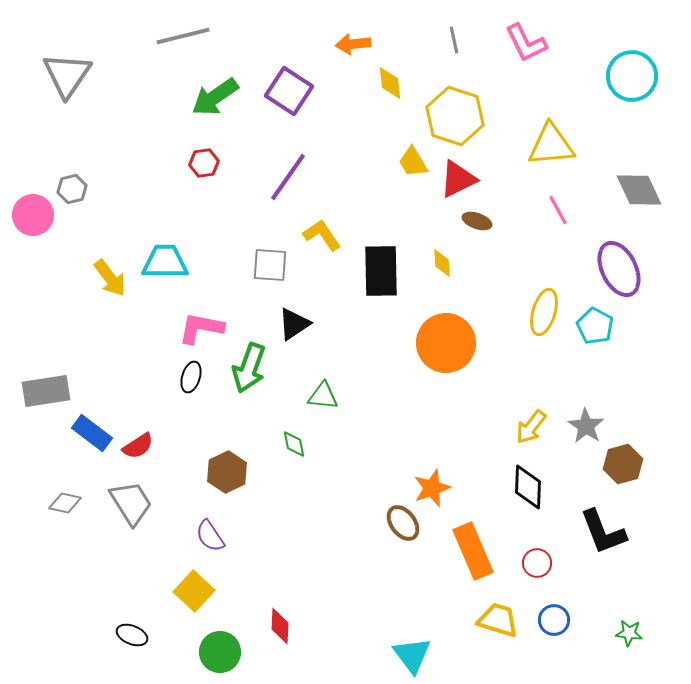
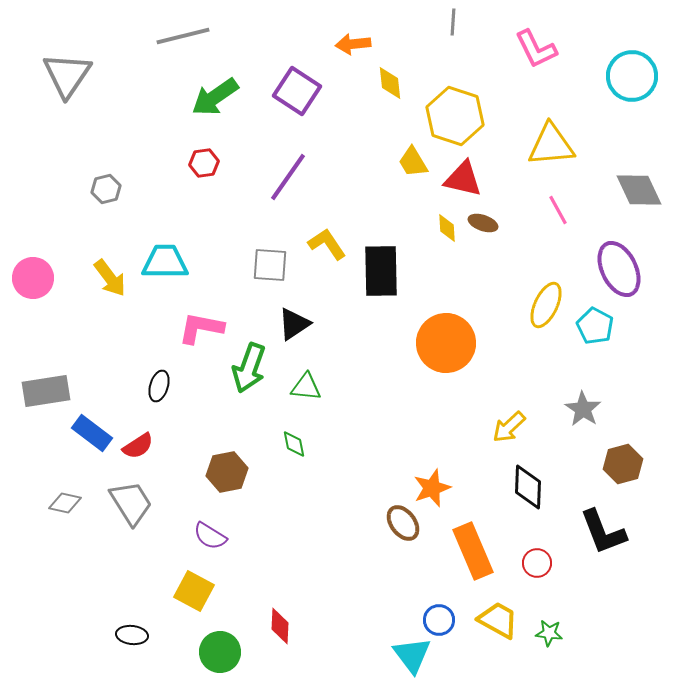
gray line at (454, 40): moved 1 px left, 18 px up; rotated 16 degrees clockwise
pink L-shape at (526, 43): moved 10 px right, 6 px down
purple square at (289, 91): moved 8 px right
red triangle at (458, 179): moved 5 px right; rotated 39 degrees clockwise
gray hexagon at (72, 189): moved 34 px right
pink circle at (33, 215): moved 63 px down
brown ellipse at (477, 221): moved 6 px right, 2 px down
yellow L-shape at (322, 235): moved 5 px right, 9 px down
yellow diamond at (442, 263): moved 5 px right, 35 px up
yellow ellipse at (544, 312): moved 2 px right, 7 px up; rotated 9 degrees clockwise
black ellipse at (191, 377): moved 32 px left, 9 px down
green triangle at (323, 396): moved 17 px left, 9 px up
gray star at (586, 426): moved 3 px left, 17 px up
yellow arrow at (531, 427): moved 22 px left; rotated 9 degrees clockwise
brown hexagon at (227, 472): rotated 15 degrees clockwise
purple semicircle at (210, 536): rotated 24 degrees counterclockwise
yellow square at (194, 591): rotated 15 degrees counterclockwise
yellow trapezoid at (498, 620): rotated 12 degrees clockwise
blue circle at (554, 620): moved 115 px left
green star at (629, 633): moved 80 px left
black ellipse at (132, 635): rotated 16 degrees counterclockwise
